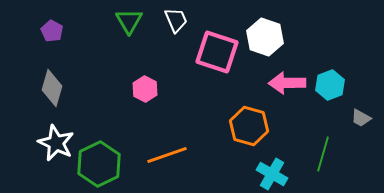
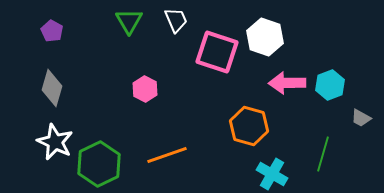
white star: moved 1 px left, 1 px up
